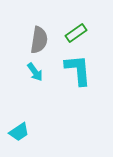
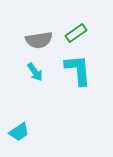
gray semicircle: rotated 72 degrees clockwise
